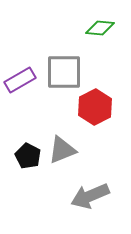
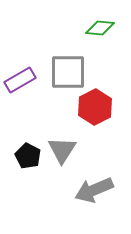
gray square: moved 4 px right
gray triangle: rotated 36 degrees counterclockwise
gray arrow: moved 4 px right, 6 px up
